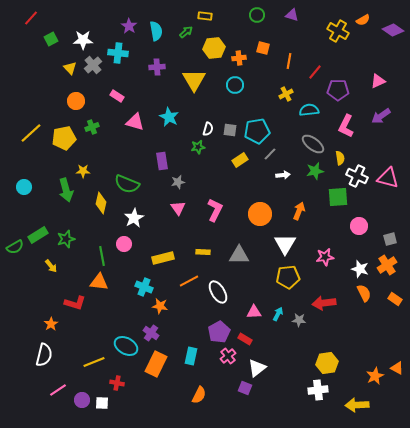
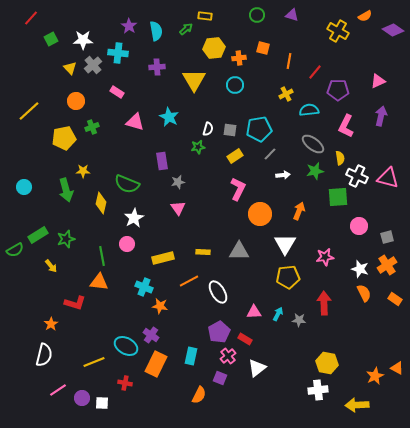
orange semicircle at (363, 20): moved 2 px right, 4 px up
green arrow at (186, 32): moved 3 px up
pink rectangle at (117, 96): moved 4 px up
purple arrow at (381, 116): rotated 138 degrees clockwise
cyan pentagon at (257, 131): moved 2 px right, 2 px up
yellow line at (31, 133): moved 2 px left, 22 px up
yellow rectangle at (240, 160): moved 5 px left, 4 px up
pink L-shape at (215, 210): moved 23 px right, 21 px up
gray square at (390, 239): moved 3 px left, 2 px up
pink circle at (124, 244): moved 3 px right
green semicircle at (15, 247): moved 3 px down
gray triangle at (239, 255): moved 4 px up
red arrow at (324, 303): rotated 95 degrees clockwise
purple cross at (151, 333): moved 2 px down
yellow hexagon at (327, 363): rotated 20 degrees clockwise
red cross at (117, 383): moved 8 px right
purple square at (245, 388): moved 25 px left, 10 px up
purple circle at (82, 400): moved 2 px up
